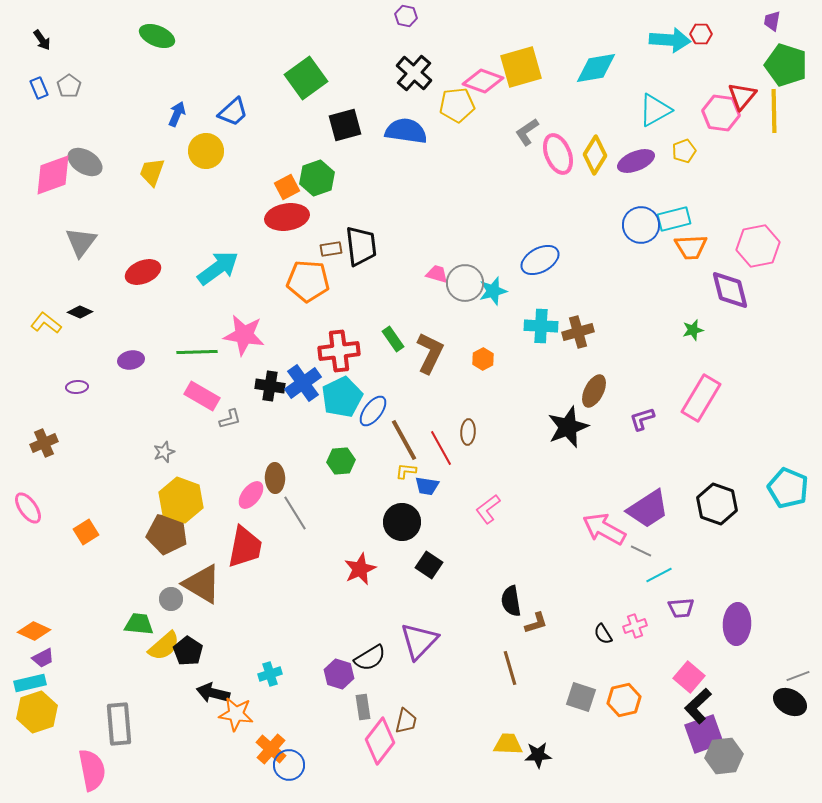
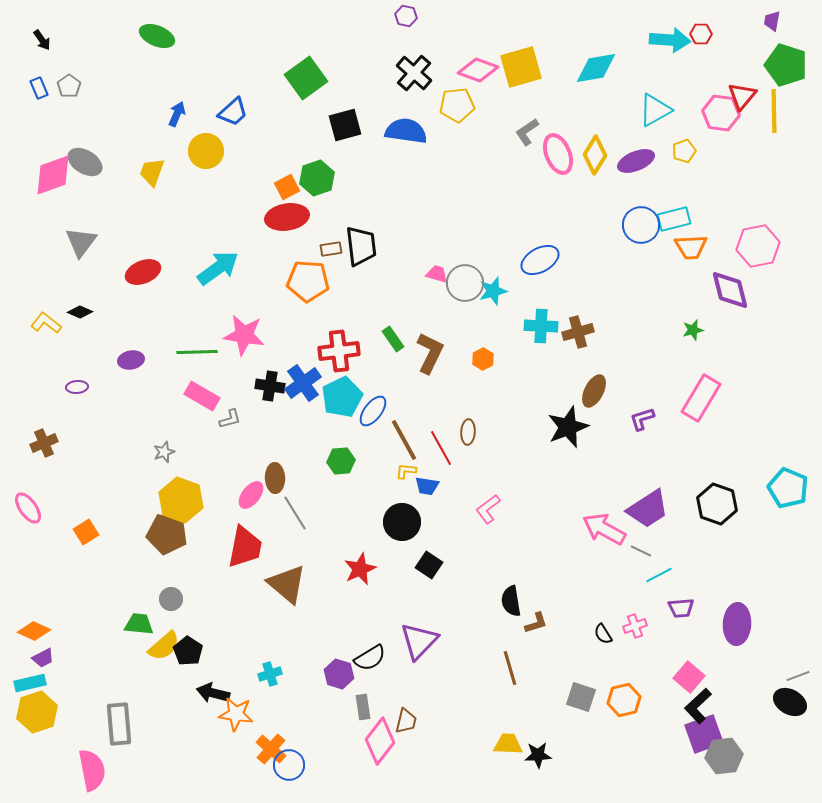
pink diamond at (483, 81): moved 5 px left, 11 px up
brown triangle at (202, 584): moved 85 px right; rotated 9 degrees clockwise
